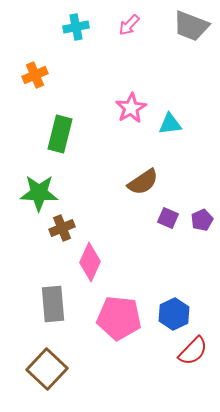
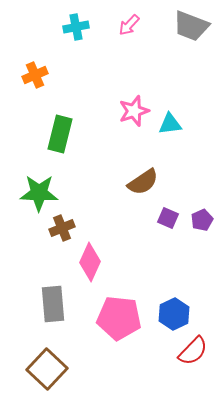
pink star: moved 3 px right, 3 px down; rotated 12 degrees clockwise
